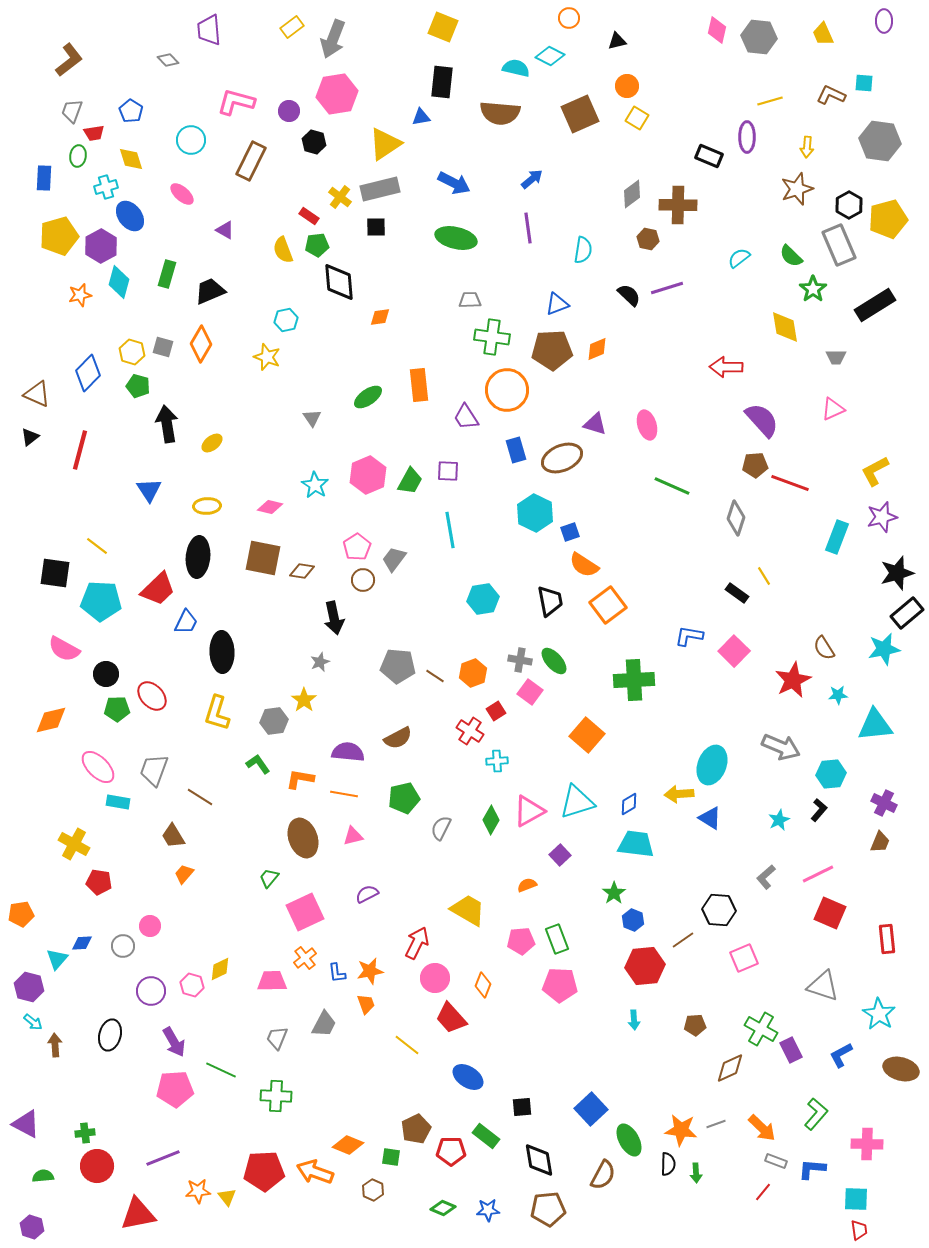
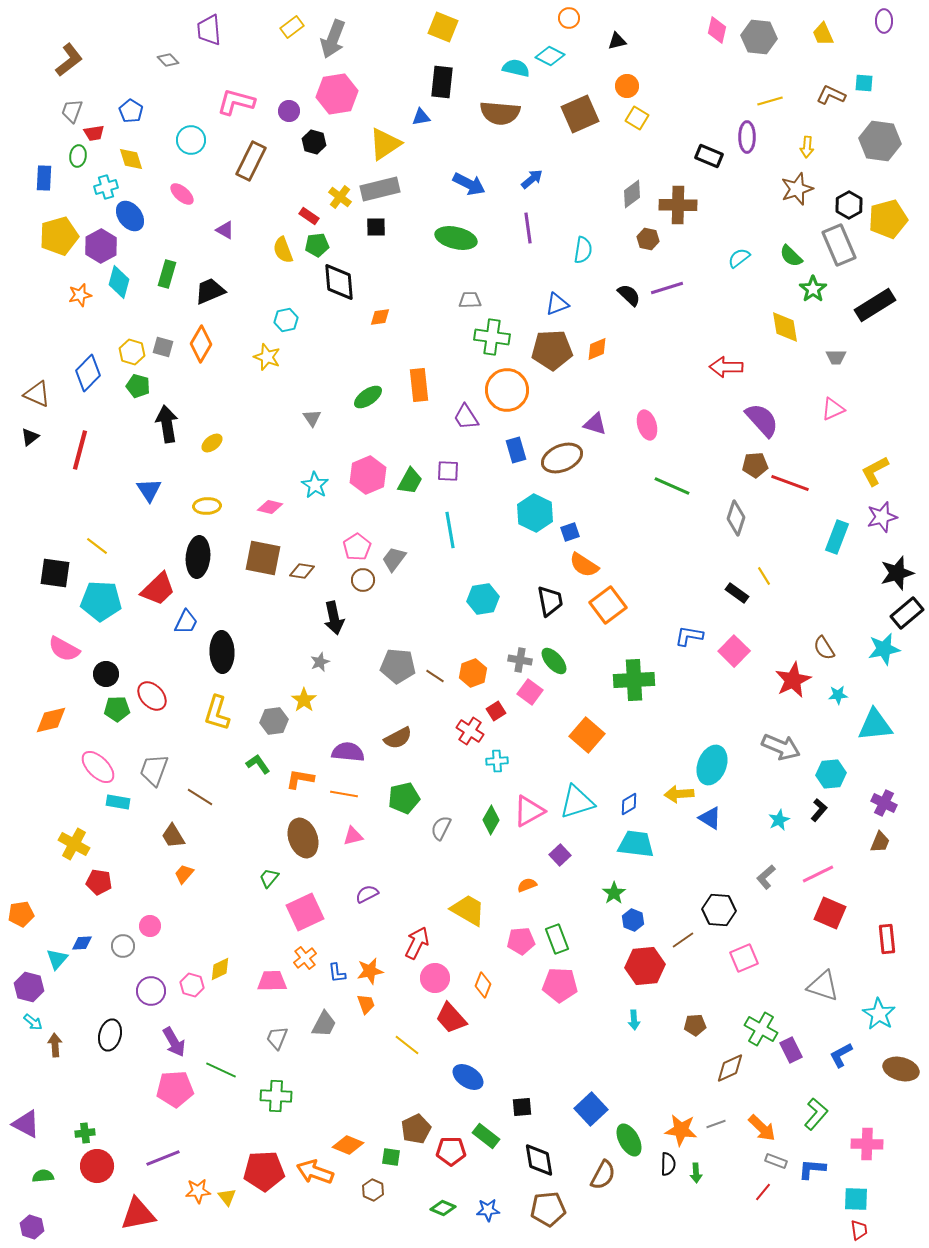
blue arrow at (454, 183): moved 15 px right, 1 px down
